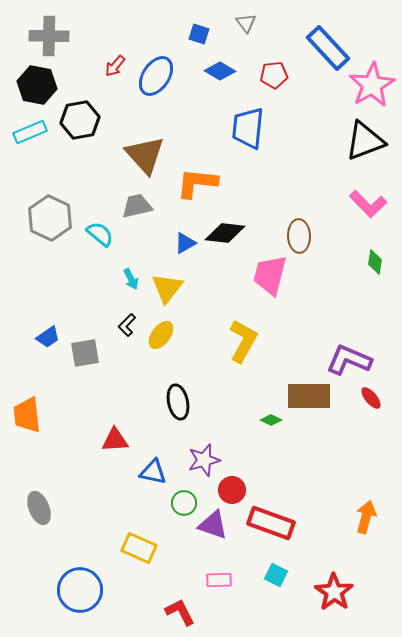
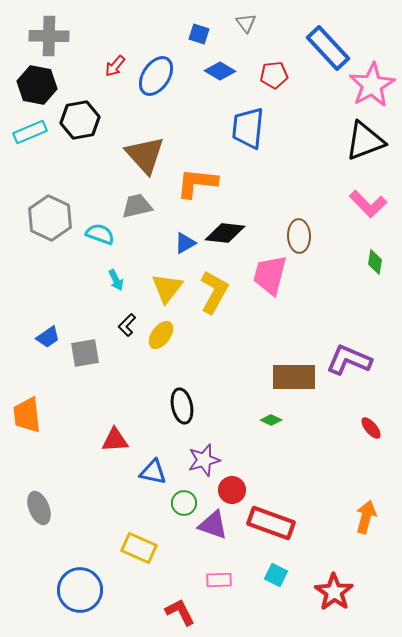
cyan semicircle at (100, 234): rotated 20 degrees counterclockwise
cyan arrow at (131, 279): moved 15 px left, 1 px down
yellow L-shape at (243, 341): moved 29 px left, 49 px up
brown rectangle at (309, 396): moved 15 px left, 19 px up
red ellipse at (371, 398): moved 30 px down
black ellipse at (178, 402): moved 4 px right, 4 px down
